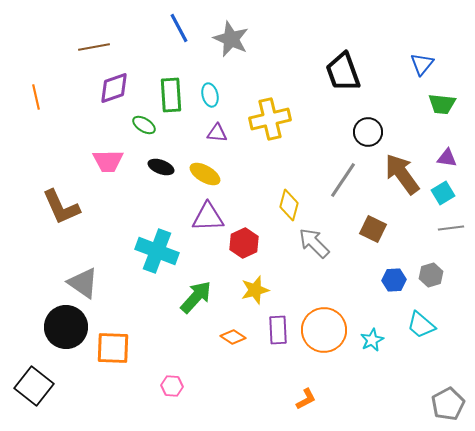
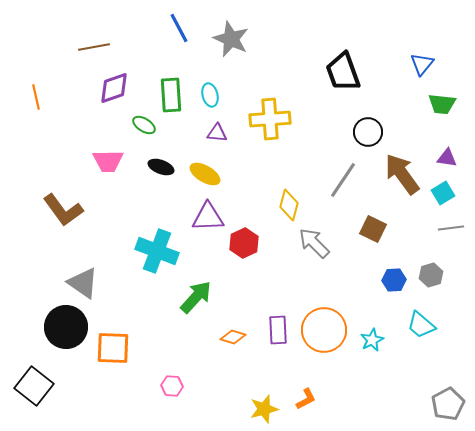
yellow cross at (270, 119): rotated 9 degrees clockwise
brown L-shape at (61, 207): moved 2 px right, 3 px down; rotated 12 degrees counterclockwise
yellow star at (255, 290): moved 9 px right, 119 px down
orange diamond at (233, 337): rotated 15 degrees counterclockwise
